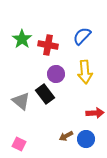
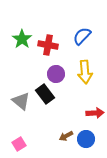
pink square: rotated 32 degrees clockwise
